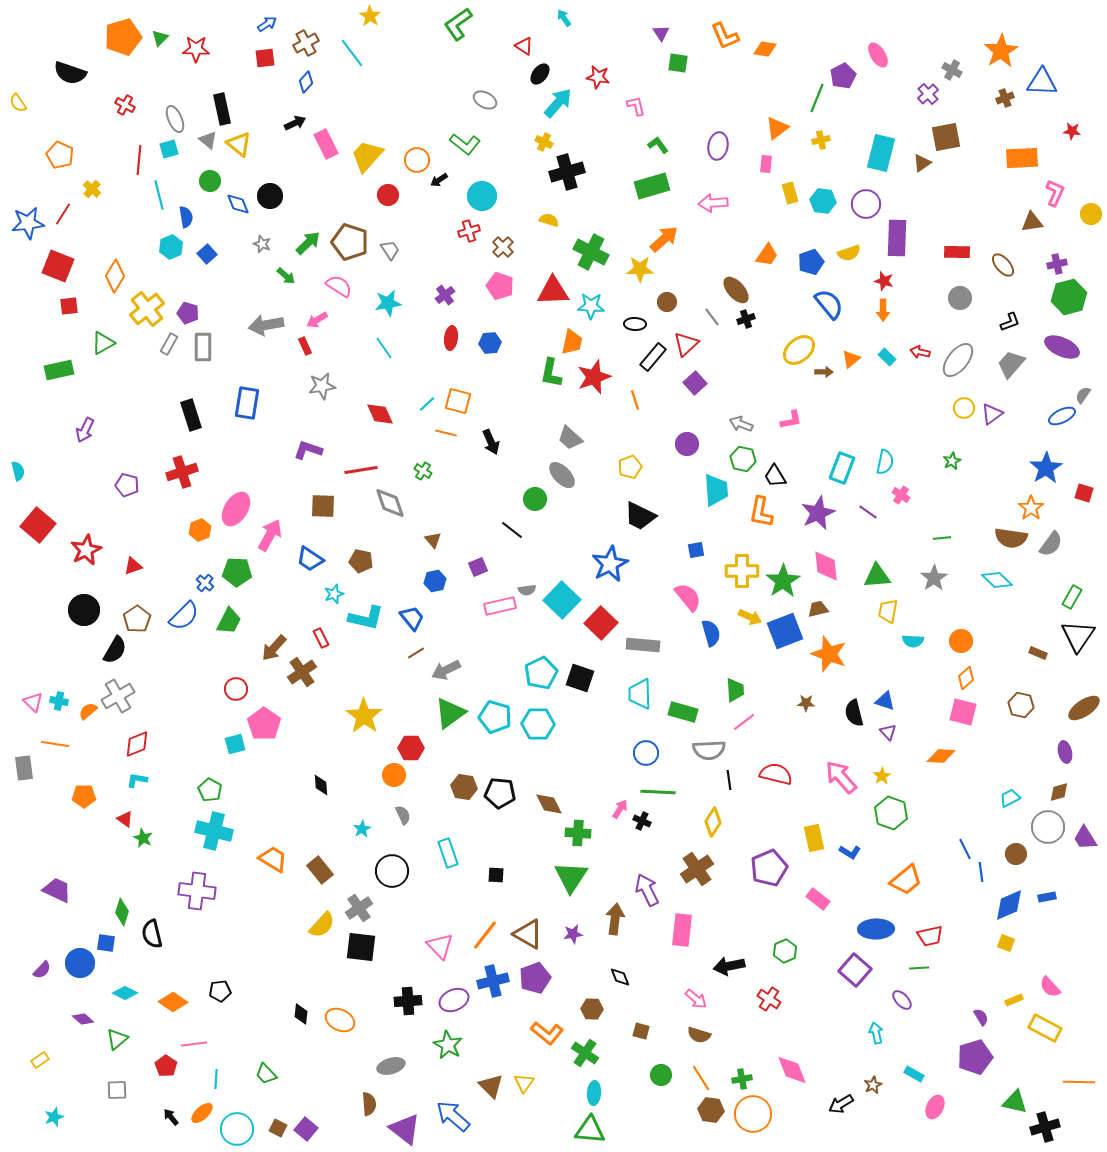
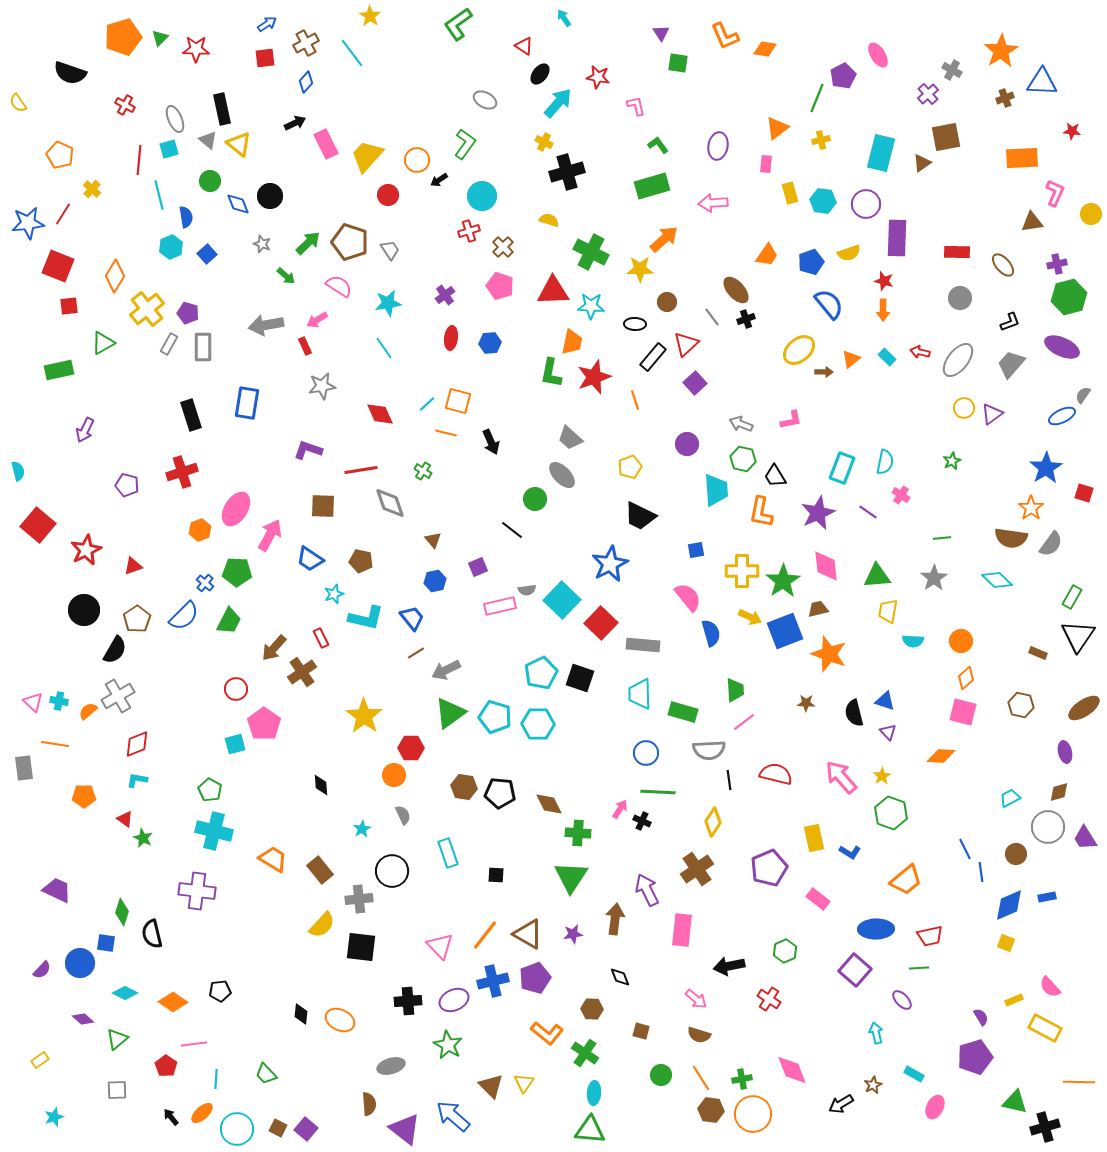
green L-shape at (465, 144): rotated 92 degrees counterclockwise
gray cross at (359, 908): moved 9 px up; rotated 28 degrees clockwise
